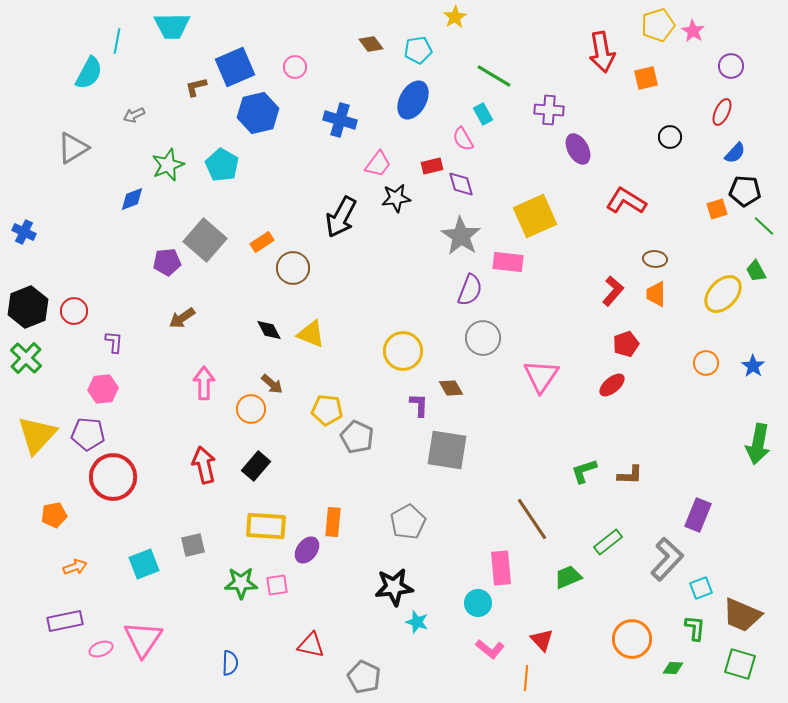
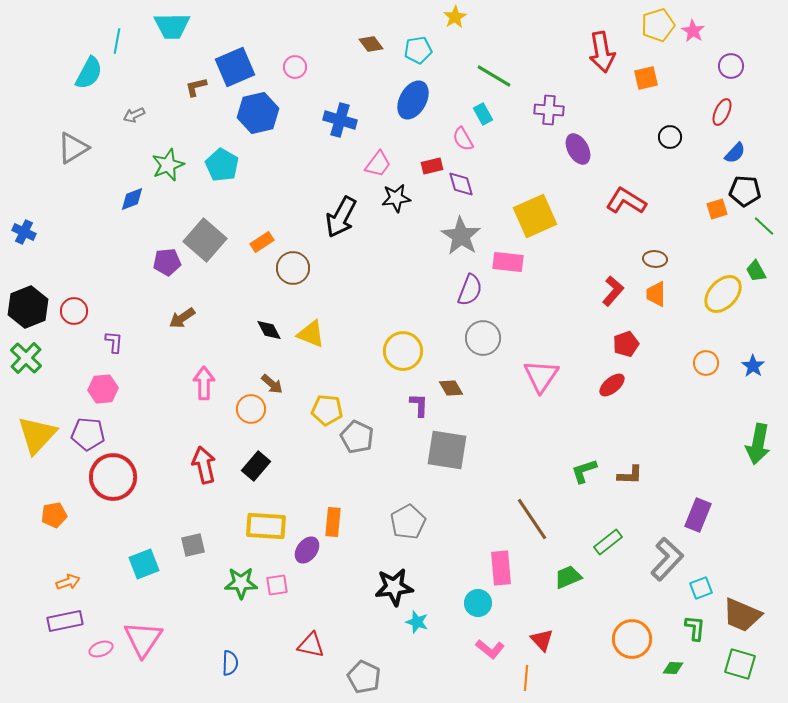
orange arrow at (75, 567): moved 7 px left, 15 px down
